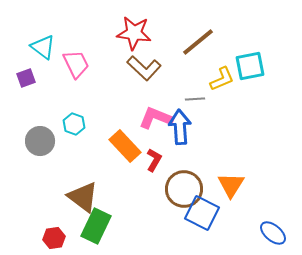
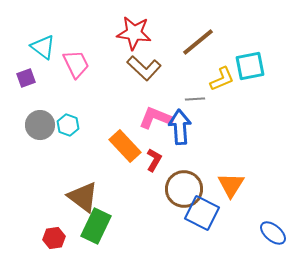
cyan hexagon: moved 6 px left, 1 px down
gray circle: moved 16 px up
